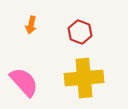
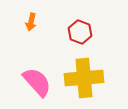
orange arrow: moved 3 px up
pink semicircle: moved 13 px right
